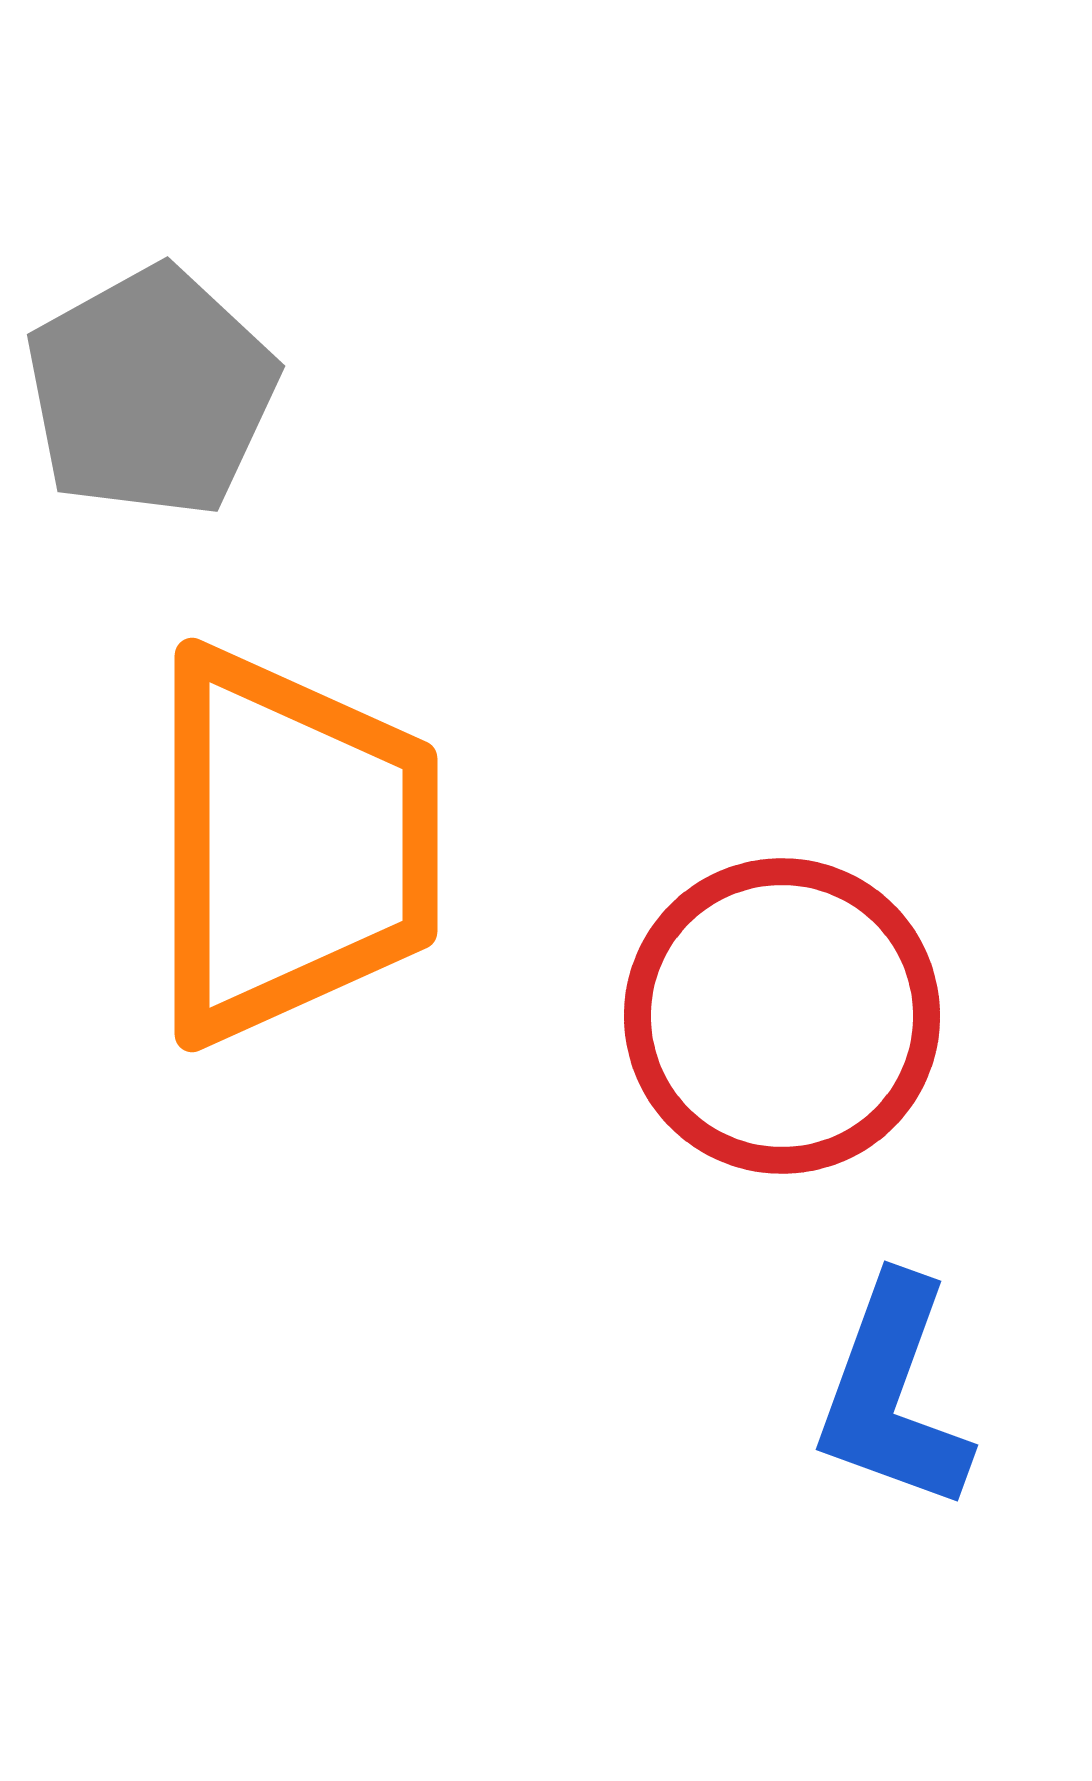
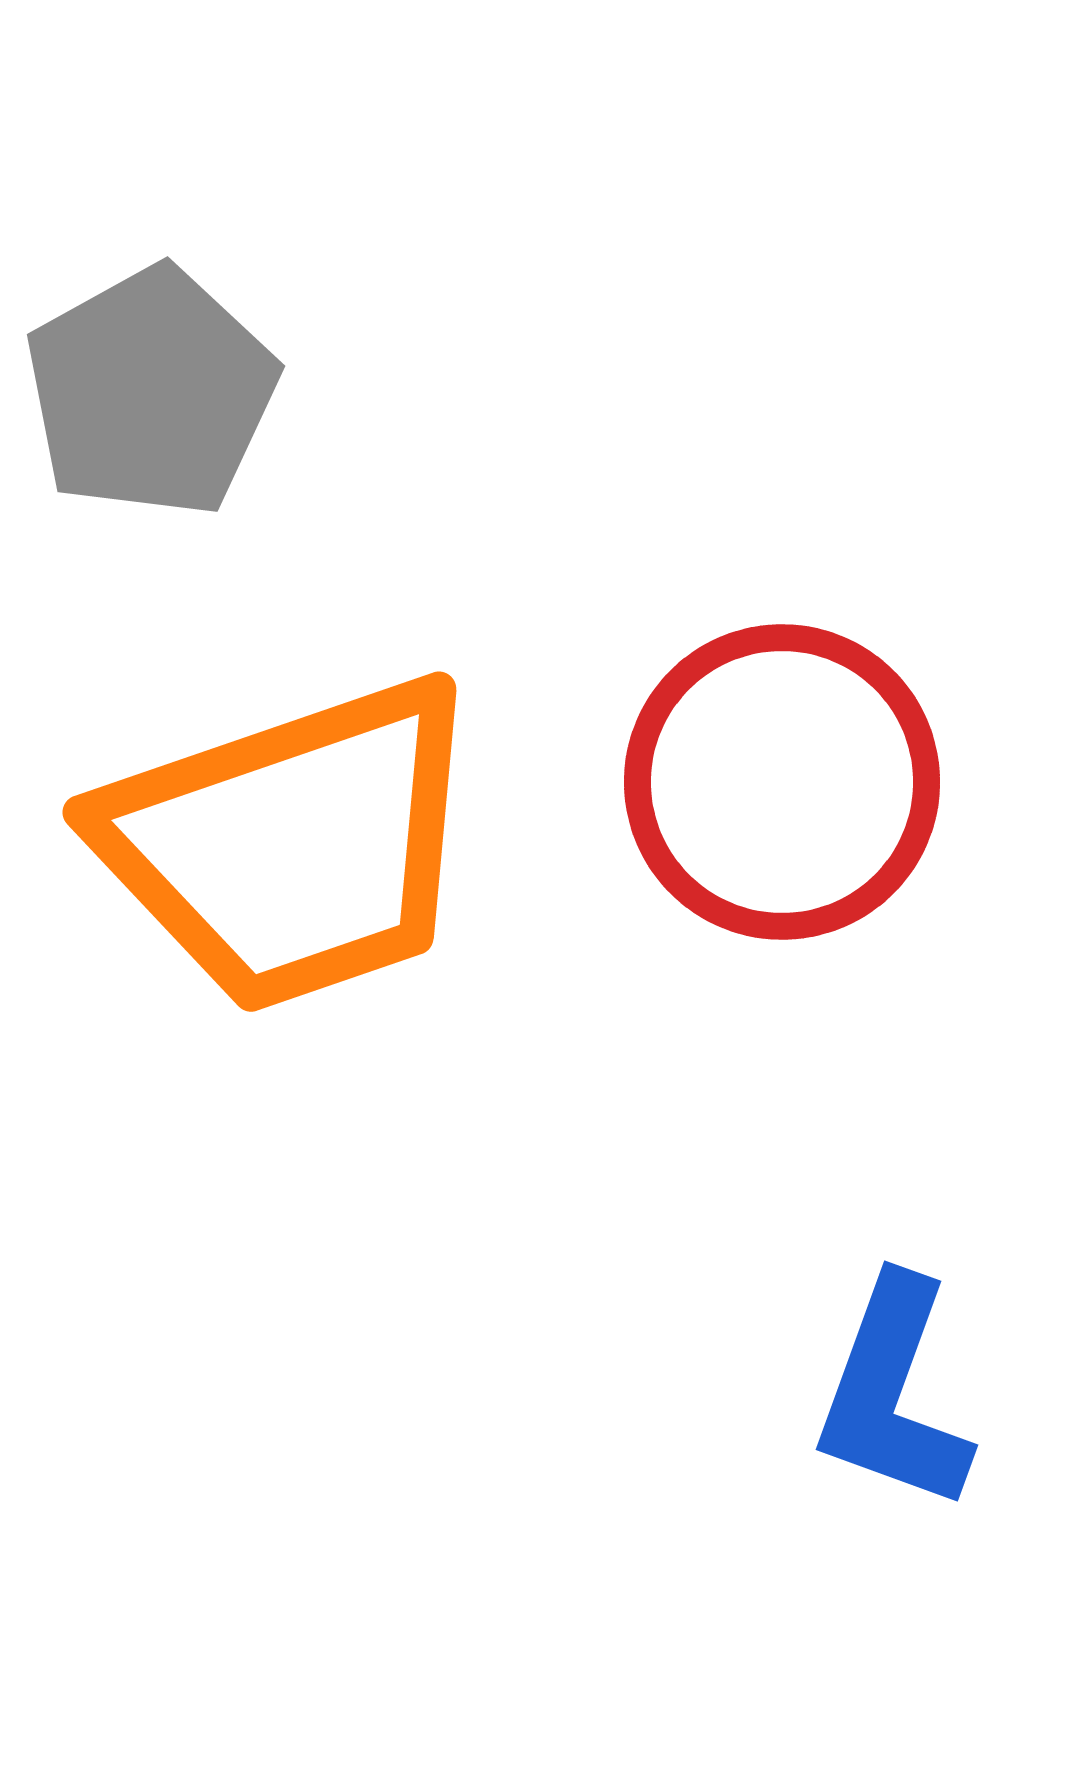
orange trapezoid: rotated 71 degrees clockwise
red circle: moved 234 px up
